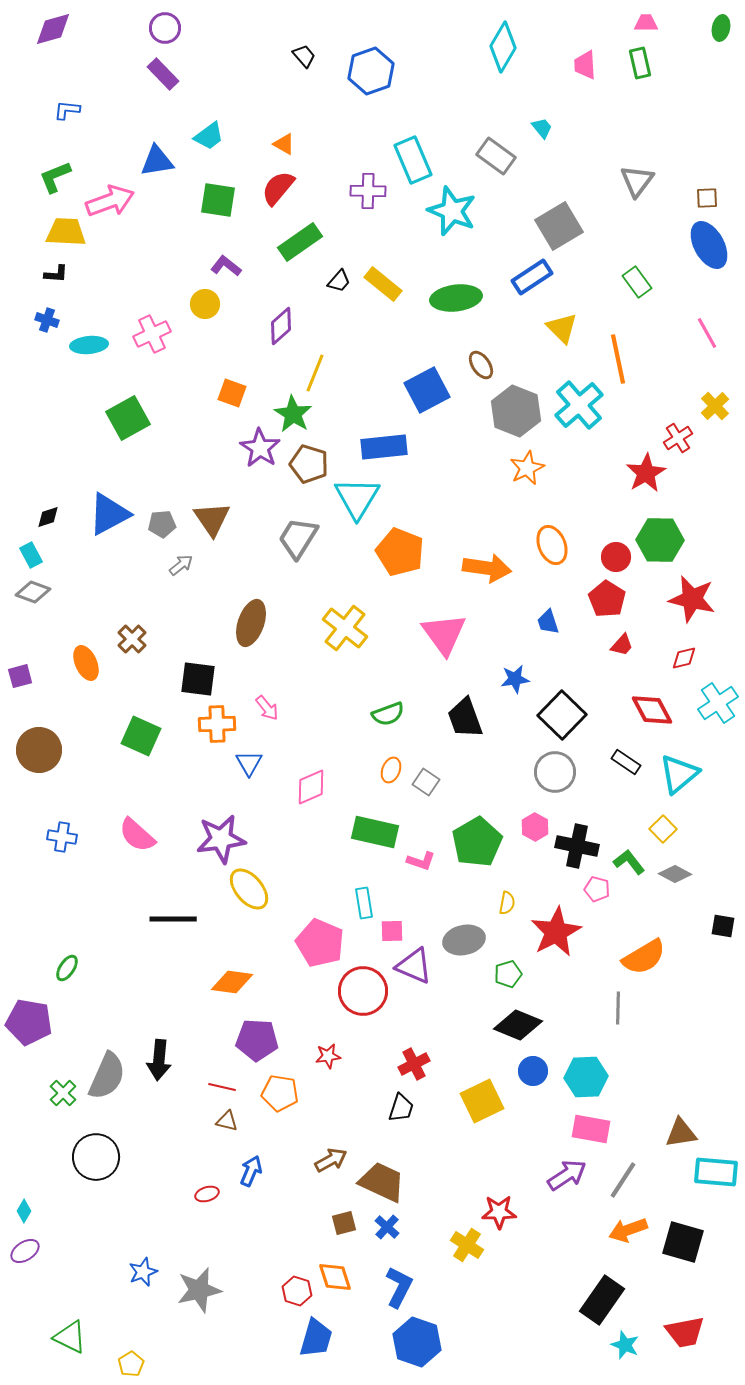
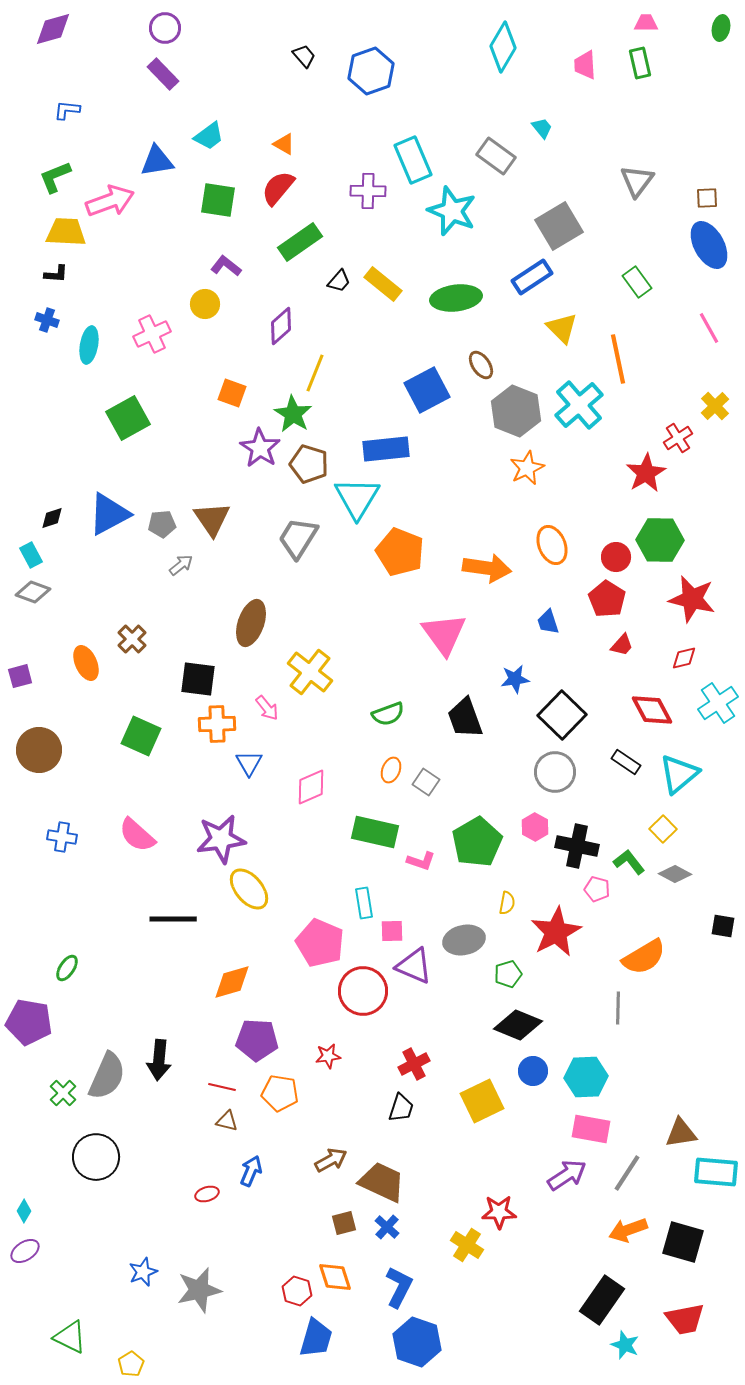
pink line at (707, 333): moved 2 px right, 5 px up
cyan ellipse at (89, 345): rotated 75 degrees counterclockwise
blue rectangle at (384, 447): moved 2 px right, 2 px down
black diamond at (48, 517): moved 4 px right, 1 px down
yellow cross at (345, 628): moved 35 px left, 44 px down
orange diamond at (232, 982): rotated 24 degrees counterclockwise
gray line at (623, 1180): moved 4 px right, 7 px up
red trapezoid at (685, 1332): moved 13 px up
